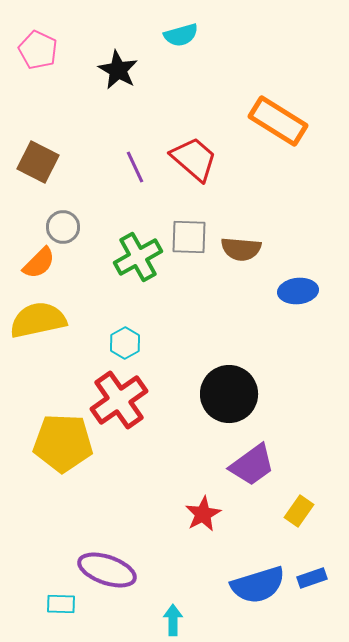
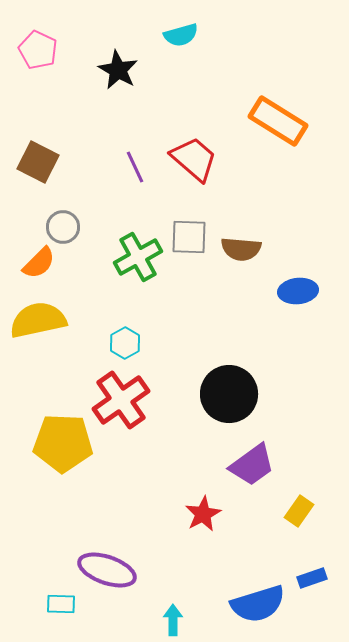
red cross: moved 2 px right
blue semicircle: moved 19 px down
